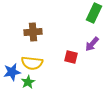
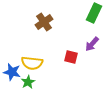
brown cross: moved 11 px right, 10 px up; rotated 30 degrees counterclockwise
blue star: rotated 24 degrees clockwise
